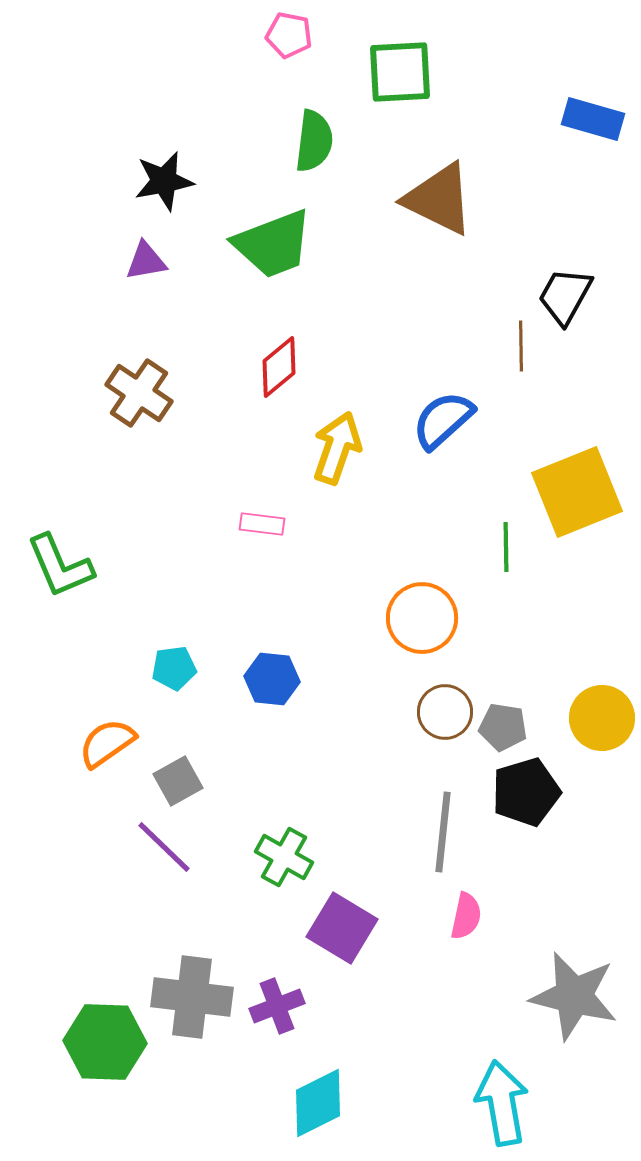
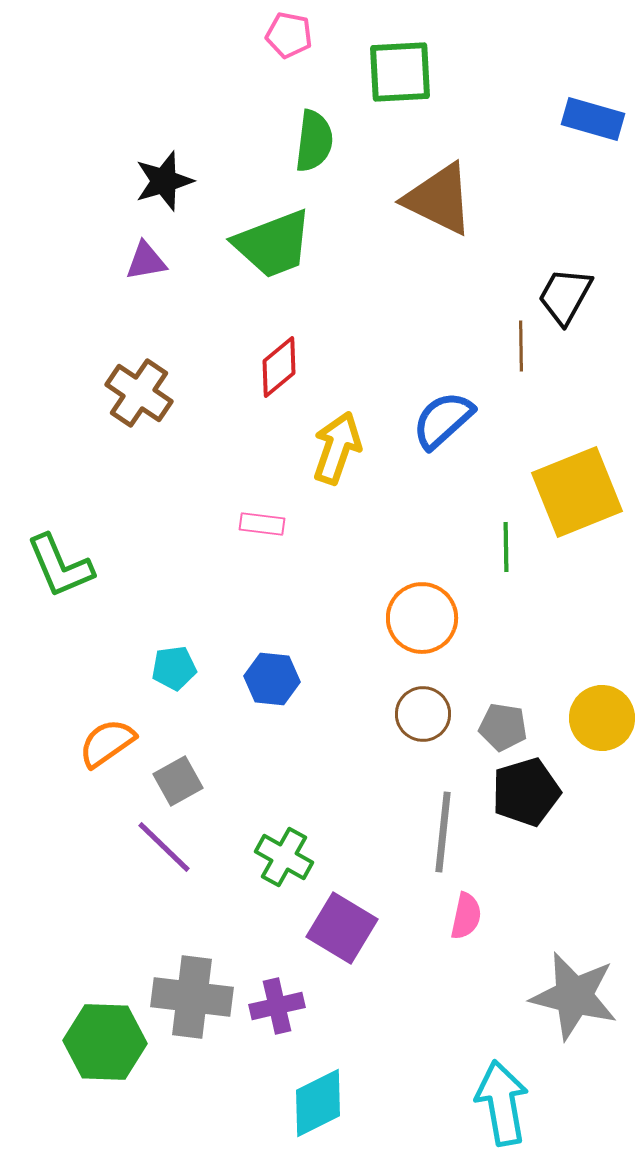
black star: rotated 6 degrees counterclockwise
brown circle: moved 22 px left, 2 px down
purple cross: rotated 8 degrees clockwise
